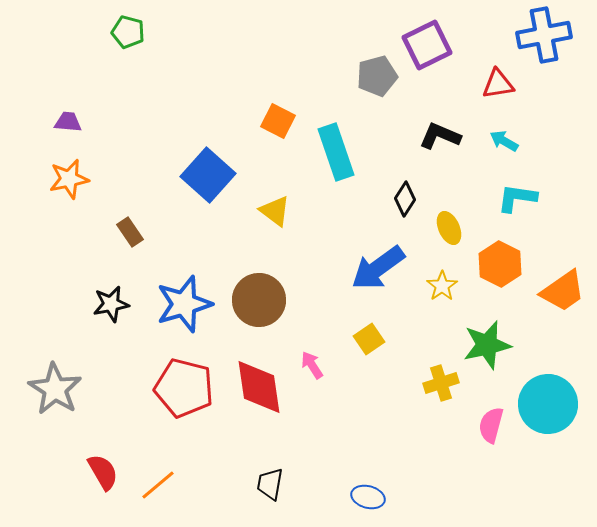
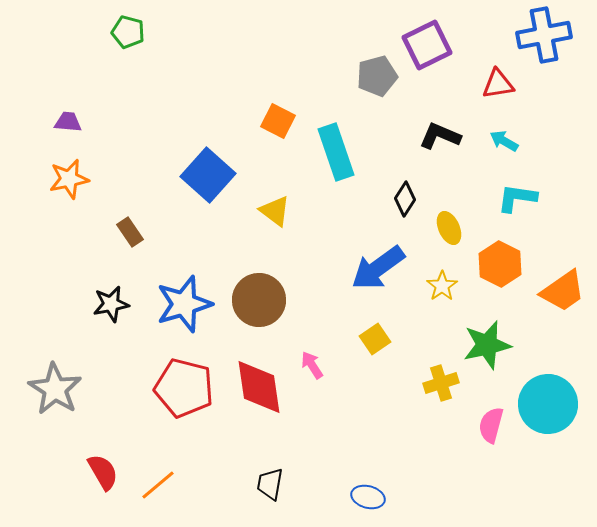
yellow square: moved 6 px right
